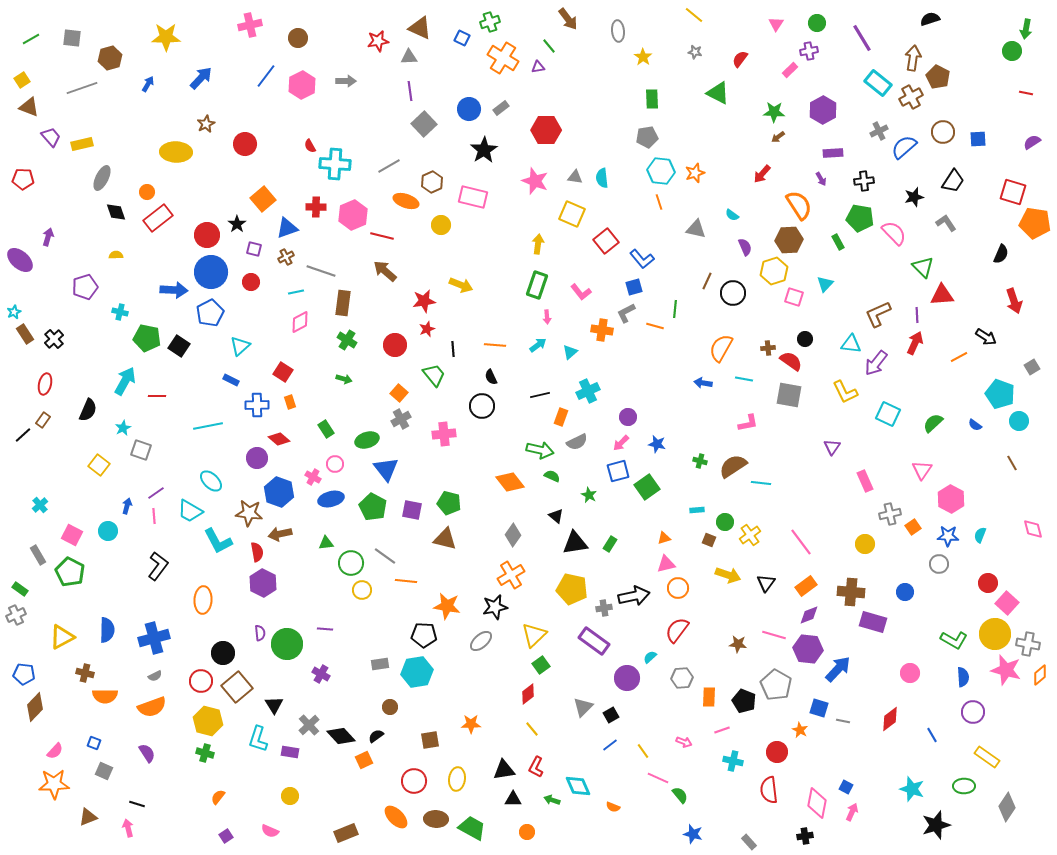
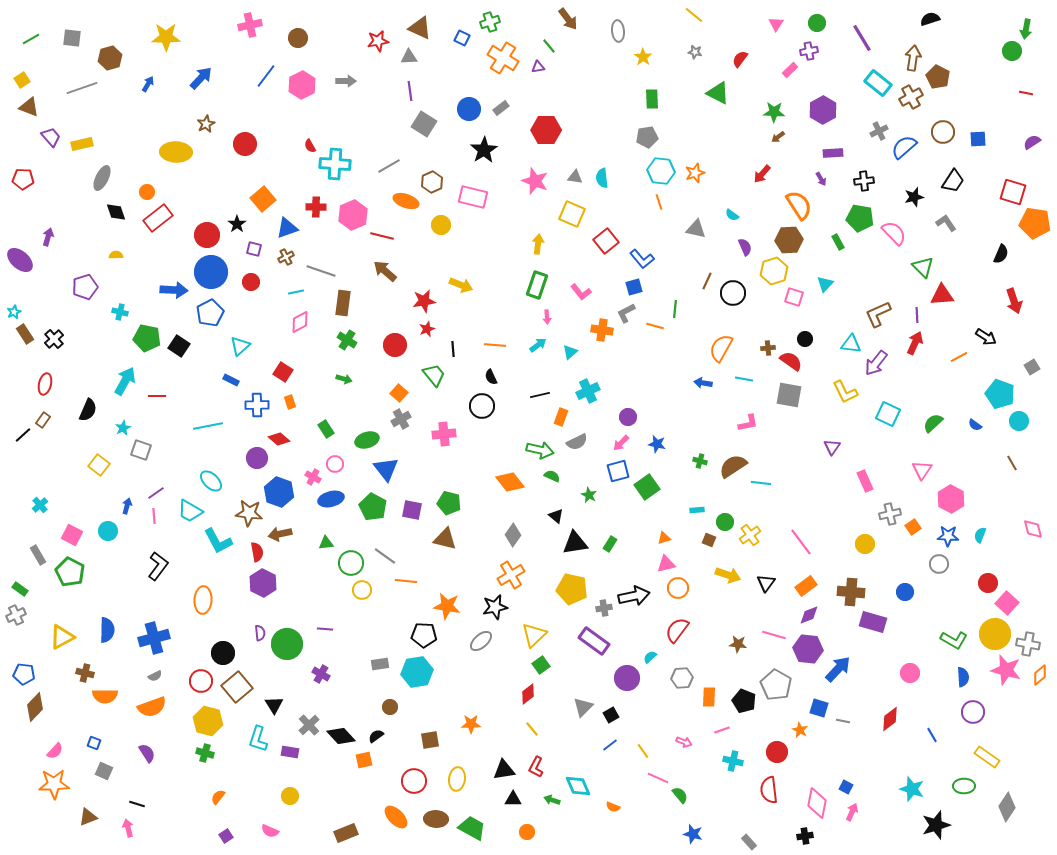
gray square at (424, 124): rotated 15 degrees counterclockwise
orange square at (364, 760): rotated 12 degrees clockwise
